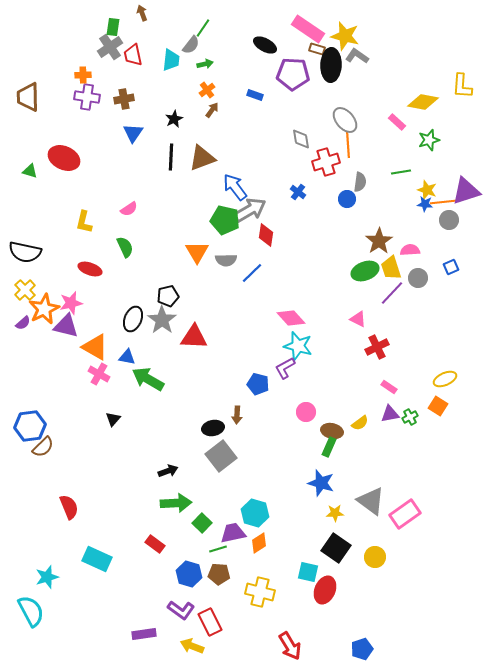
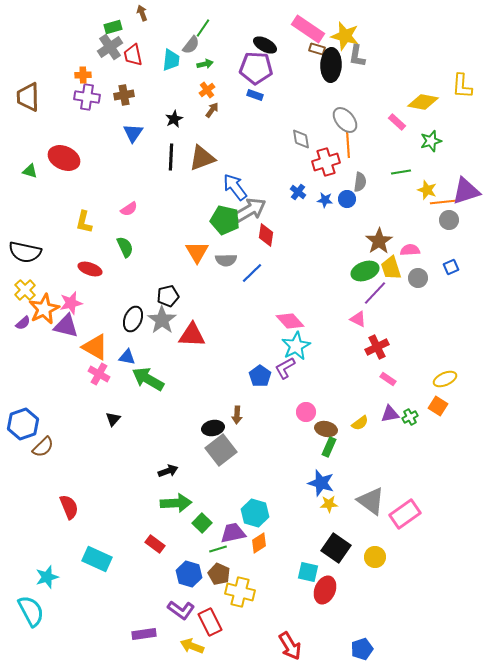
green rectangle at (113, 27): rotated 66 degrees clockwise
gray L-shape at (357, 56): rotated 115 degrees counterclockwise
purple pentagon at (293, 74): moved 37 px left, 6 px up
brown cross at (124, 99): moved 4 px up
green star at (429, 140): moved 2 px right, 1 px down
blue star at (425, 204): moved 100 px left, 4 px up
purple line at (392, 293): moved 17 px left
pink diamond at (291, 318): moved 1 px left, 3 px down
red triangle at (194, 337): moved 2 px left, 2 px up
cyan star at (298, 346): moved 2 px left; rotated 28 degrees clockwise
blue pentagon at (258, 384): moved 2 px right, 8 px up; rotated 20 degrees clockwise
pink rectangle at (389, 387): moved 1 px left, 8 px up
blue hexagon at (30, 426): moved 7 px left, 2 px up; rotated 12 degrees counterclockwise
brown ellipse at (332, 431): moved 6 px left, 2 px up
gray square at (221, 456): moved 6 px up
yellow star at (335, 513): moved 6 px left, 9 px up
brown pentagon at (219, 574): rotated 20 degrees clockwise
yellow cross at (260, 592): moved 20 px left
